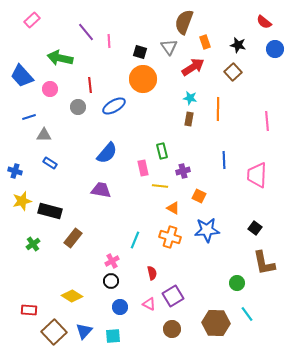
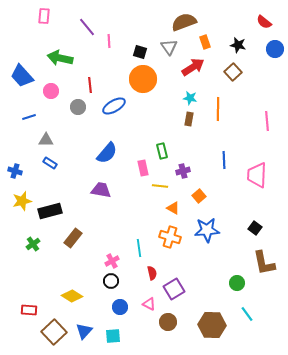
pink rectangle at (32, 20): moved 12 px right, 4 px up; rotated 42 degrees counterclockwise
brown semicircle at (184, 22): rotated 50 degrees clockwise
purple line at (86, 32): moved 1 px right, 5 px up
pink circle at (50, 89): moved 1 px right, 2 px down
gray triangle at (44, 135): moved 2 px right, 5 px down
orange square at (199, 196): rotated 24 degrees clockwise
black rectangle at (50, 211): rotated 30 degrees counterclockwise
cyan line at (135, 240): moved 4 px right, 8 px down; rotated 30 degrees counterclockwise
purple square at (173, 296): moved 1 px right, 7 px up
brown hexagon at (216, 323): moved 4 px left, 2 px down
brown circle at (172, 329): moved 4 px left, 7 px up
